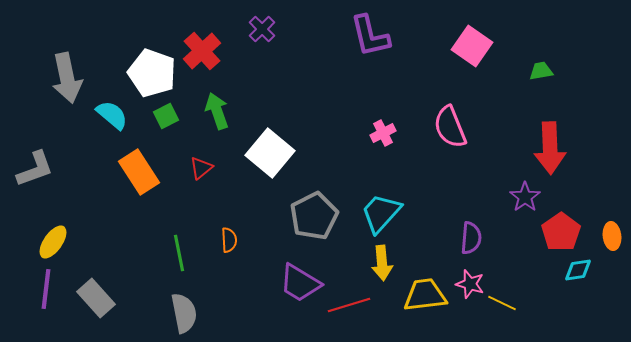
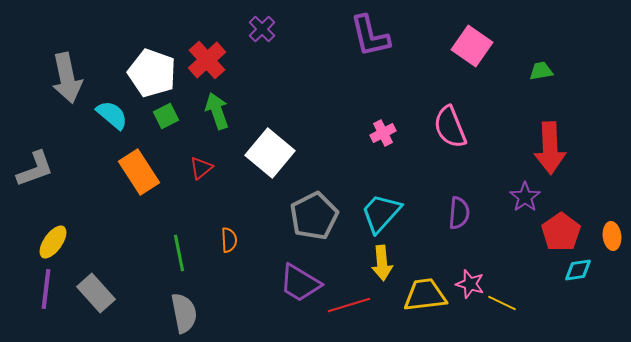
red cross: moved 5 px right, 9 px down
purple semicircle: moved 12 px left, 25 px up
gray rectangle: moved 5 px up
